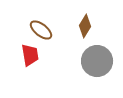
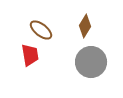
gray circle: moved 6 px left, 1 px down
